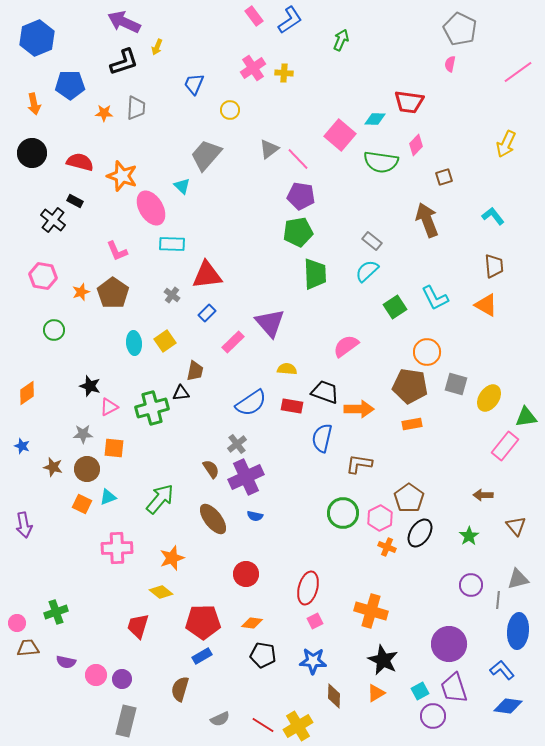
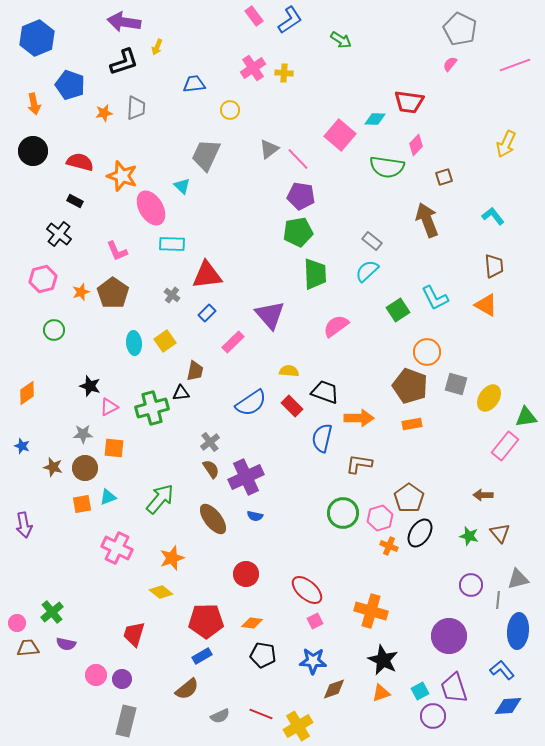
purple arrow at (124, 22): rotated 16 degrees counterclockwise
green arrow at (341, 40): rotated 100 degrees clockwise
pink semicircle at (450, 64): rotated 28 degrees clockwise
pink line at (518, 72): moved 3 px left, 7 px up; rotated 16 degrees clockwise
blue trapezoid at (194, 84): rotated 60 degrees clockwise
blue pentagon at (70, 85): rotated 20 degrees clockwise
orange star at (104, 113): rotated 12 degrees counterclockwise
black circle at (32, 153): moved 1 px right, 2 px up
gray trapezoid at (206, 155): rotated 16 degrees counterclockwise
green semicircle at (381, 162): moved 6 px right, 5 px down
black cross at (53, 220): moved 6 px right, 14 px down
pink hexagon at (43, 276): moved 3 px down; rotated 24 degrees counterclockwise
green square at (395, 307): moved 3 px right, 3 px down
purple triangle at (270, 323): moved 8 px up
pink semicircle at (346, 346): moved 10 px left, 20 px up
yellow semicircle at (287, 369): moved 2 px right, 2 px down
brown pentagon at (410, 386): rotated 12 degrees clockwise
red rectangle at (292, 406): rotated 35 degrees clockwise
orange arrow at (359, 409): moved 9 px down
gray cross at (237, 444): moved 27 px left, 2 px up
brown circle at (87, 469): moved 2 px left, 1 px up
orange square at (82, 504): rotated 36 degrees counterclockwise
pink hexagon at (380, 518): rotated 10 degrees clockwise
brown triangle at (516, 526): moved 16 px left, 7 px down
green star at (469, 536): rotated 24 degrees counterclockwise
orange cross at (387, 547): moved 2 px right, 1 px up
pink cross at (117, 548): rotated 28 degrees clockwise
red ellipse at (308, 588): moved 1 px left, 2 px down; rotated 64 degrees counterclockwise
green cross at (56, 612): moved 4 px left; rotated 20 degrees counterclockwise
red pentagon at (203, 622): moved 3 px right, 1 px up
red trapezoid at (138, 626): moved 4 px left, 8 px down
purple circle at (449, 644): moved 8 px up
purple semicircle at (66, 662): moved 18 px up
brown semicircle at (180, 689): moved 7 px right; rotated 145 degrees counterclockwise
orange triangle at (376, 693): moved 5 px right; rotated 12 degrees clockwise
brown diamond at (334, 696): moved 7 px up; rotated 70 degrees clockwise
blue diamond at (508, 706): rotated 12 degrees counterclockwise
gray semicircle at (220, 719): moved 3 px up
red line at (263, 725): moved 2 px left, 11 px up; rotated 10 degrees counterclockwise
